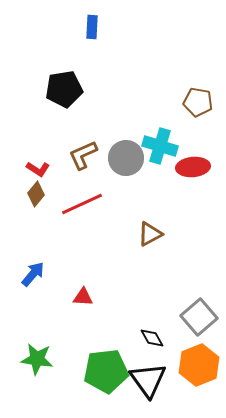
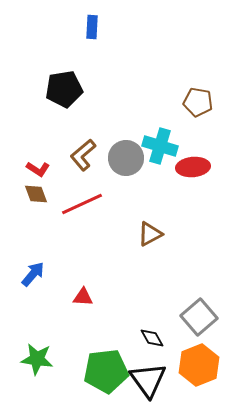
brown L-shape: rotated 16 degrees counterclockwise
brown diamond: rotated 60 degrees counterclockwise
